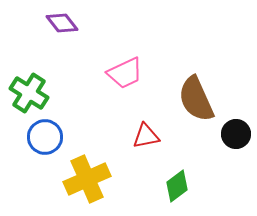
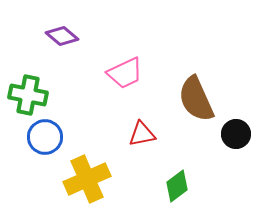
purple diamond: moved 13 px down; rotated 12 degrees counterclockwise
green cross: moved 1 px left, 2 px down; rotated 21 degrees counterclockwise
red triangle: moved 4 px left, 2 px up
